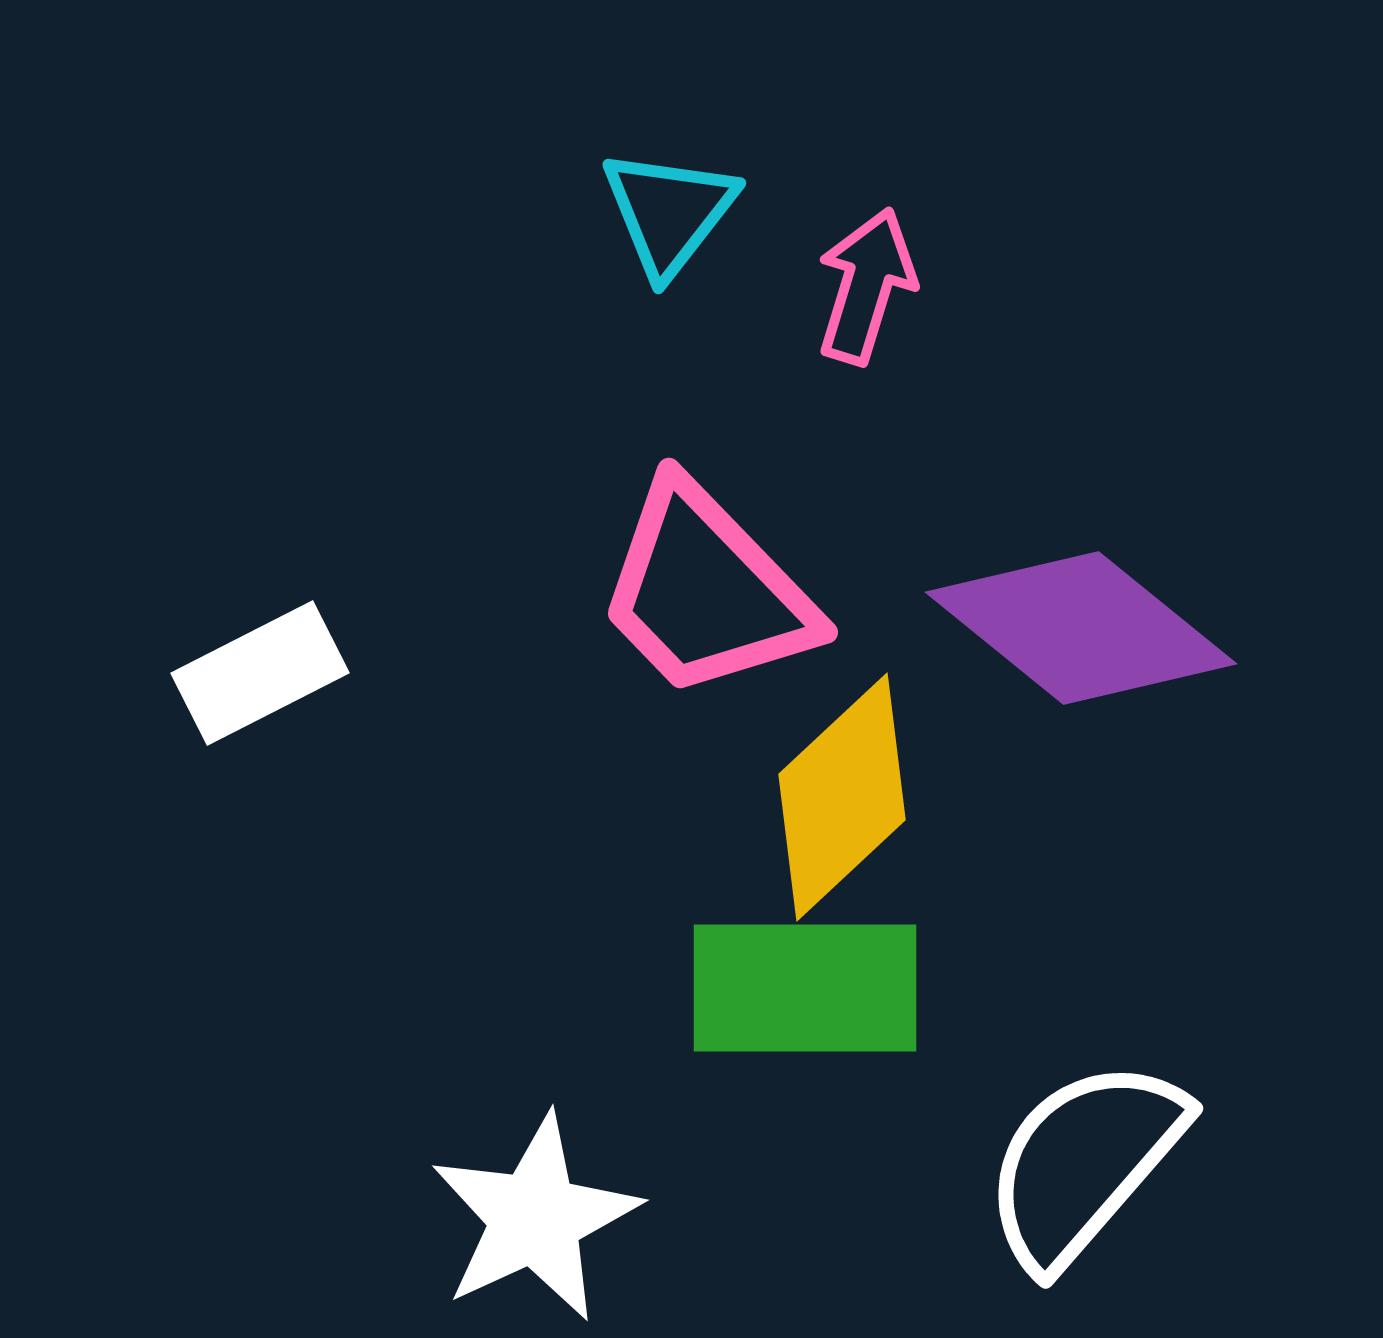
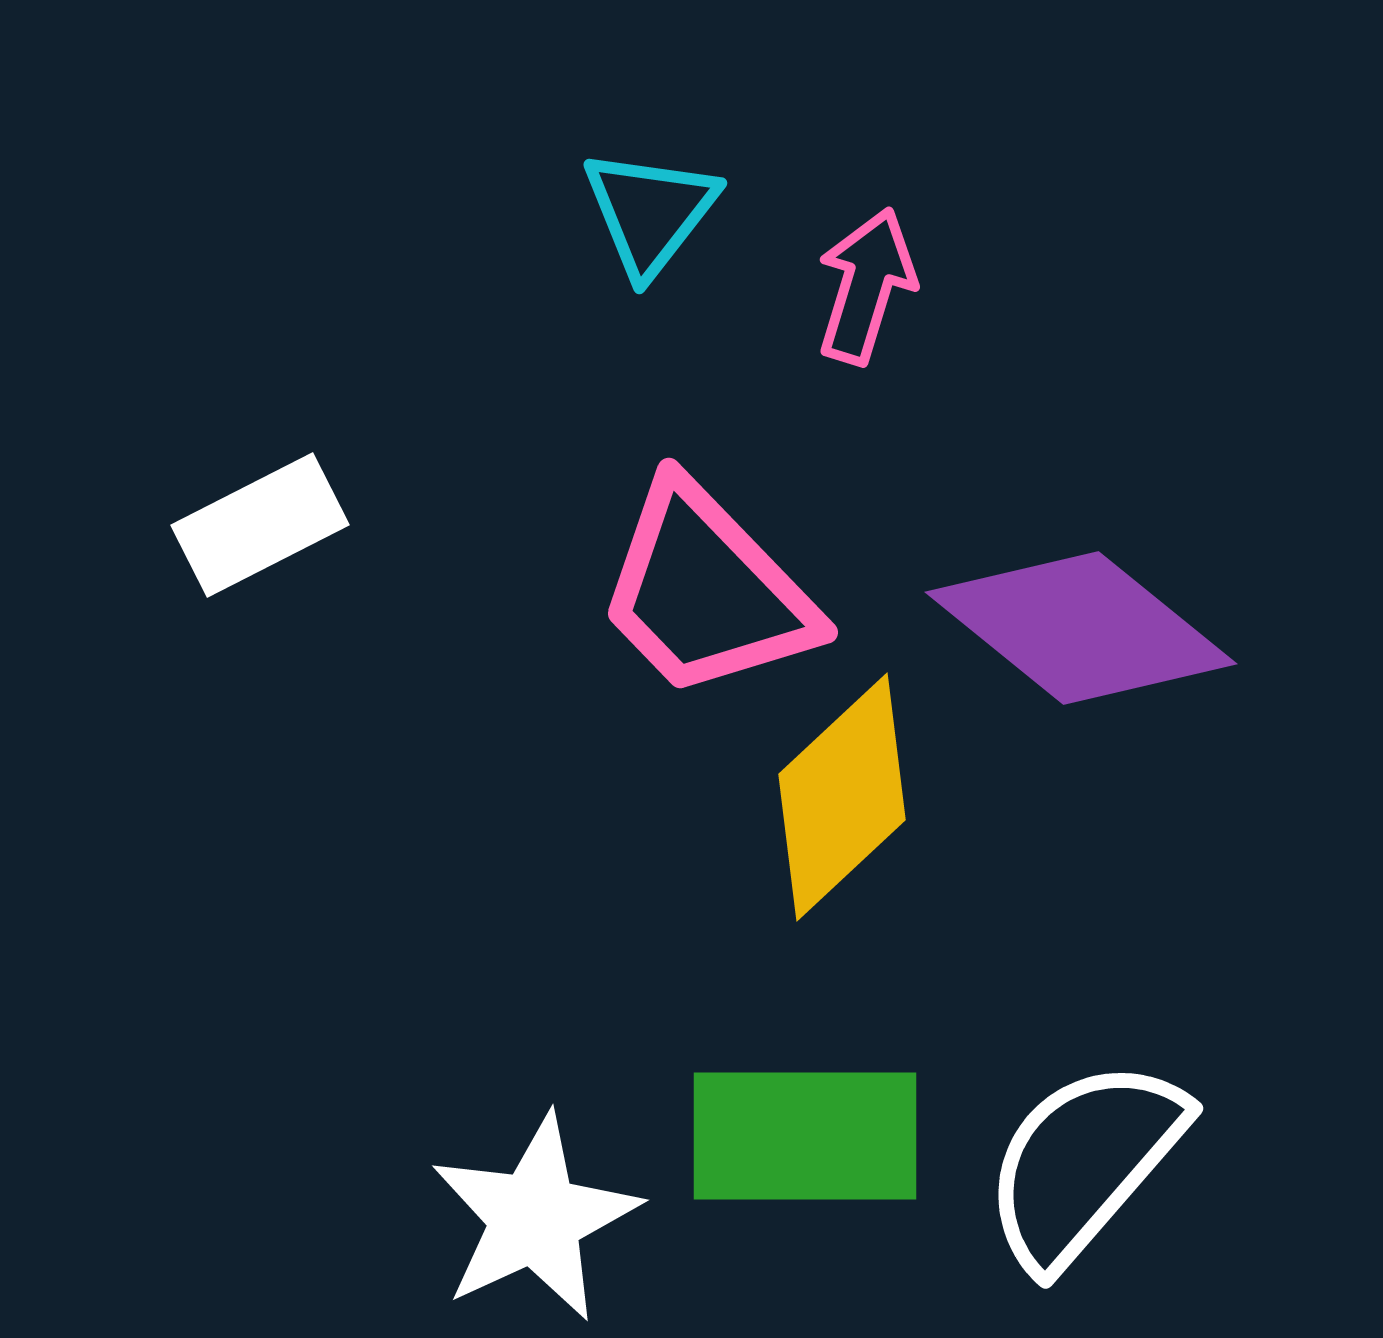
cyan triangle: moved 19 px left
white rectangle: moved 148 px up
green rectangle: moved 148 px down
